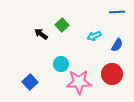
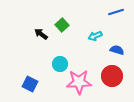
blue line: moved 1 px left; rotated 14 degrees counterclockwise
cyan arrow: moved 1 px right
blue semicircle: moved 5 px down; rotated 104 degrees counterclockwise
cyan circle: moved 1 px left
red circle: moved 2 px down
blue square: moved 2 px down; rotated 21 degrees counterclockwise
